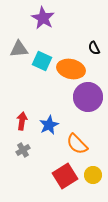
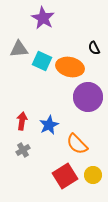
orange ellipse: moved 1 px left, 2 px up
